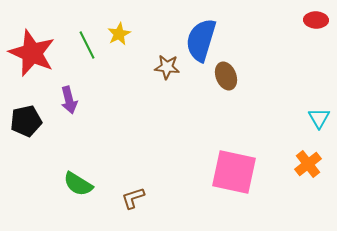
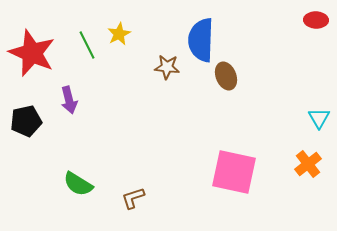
blue semicircle: rotated 15 degrees counterclockwise
